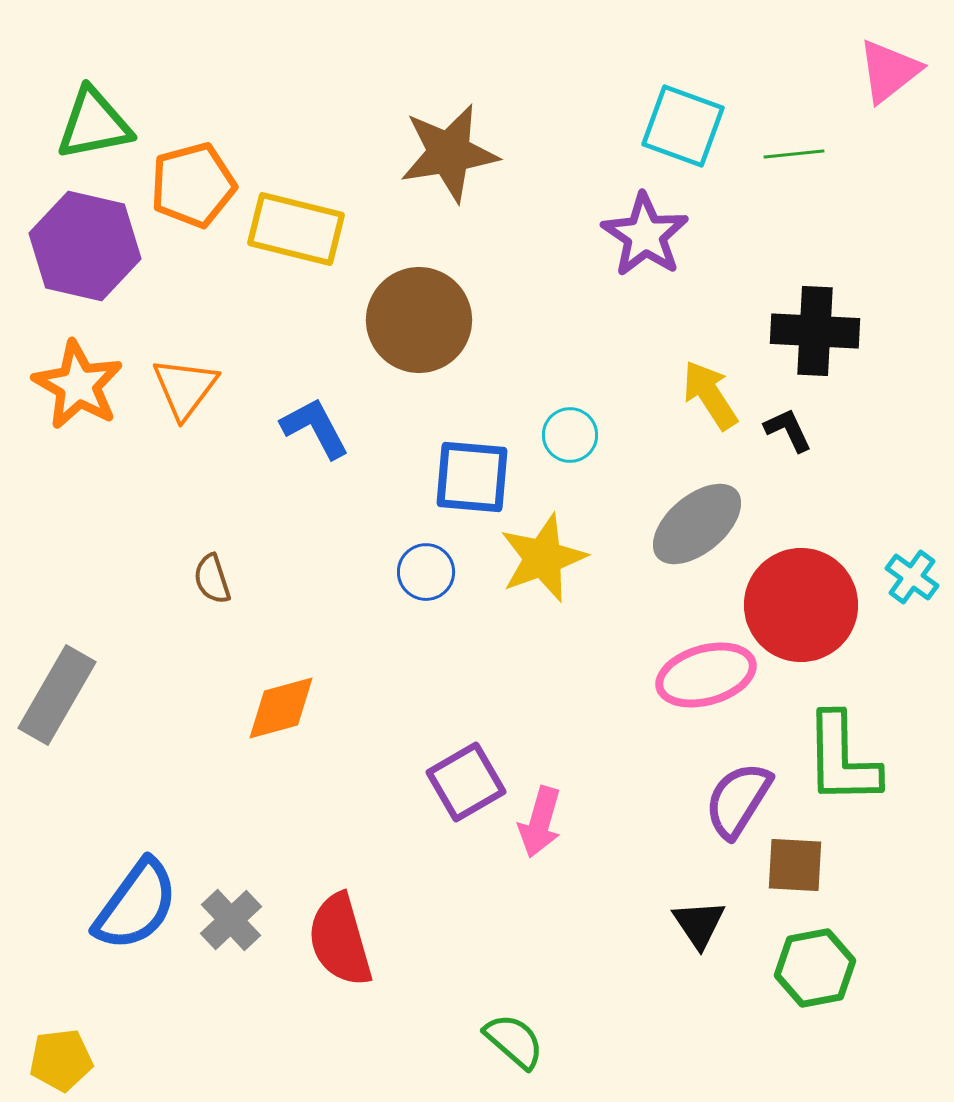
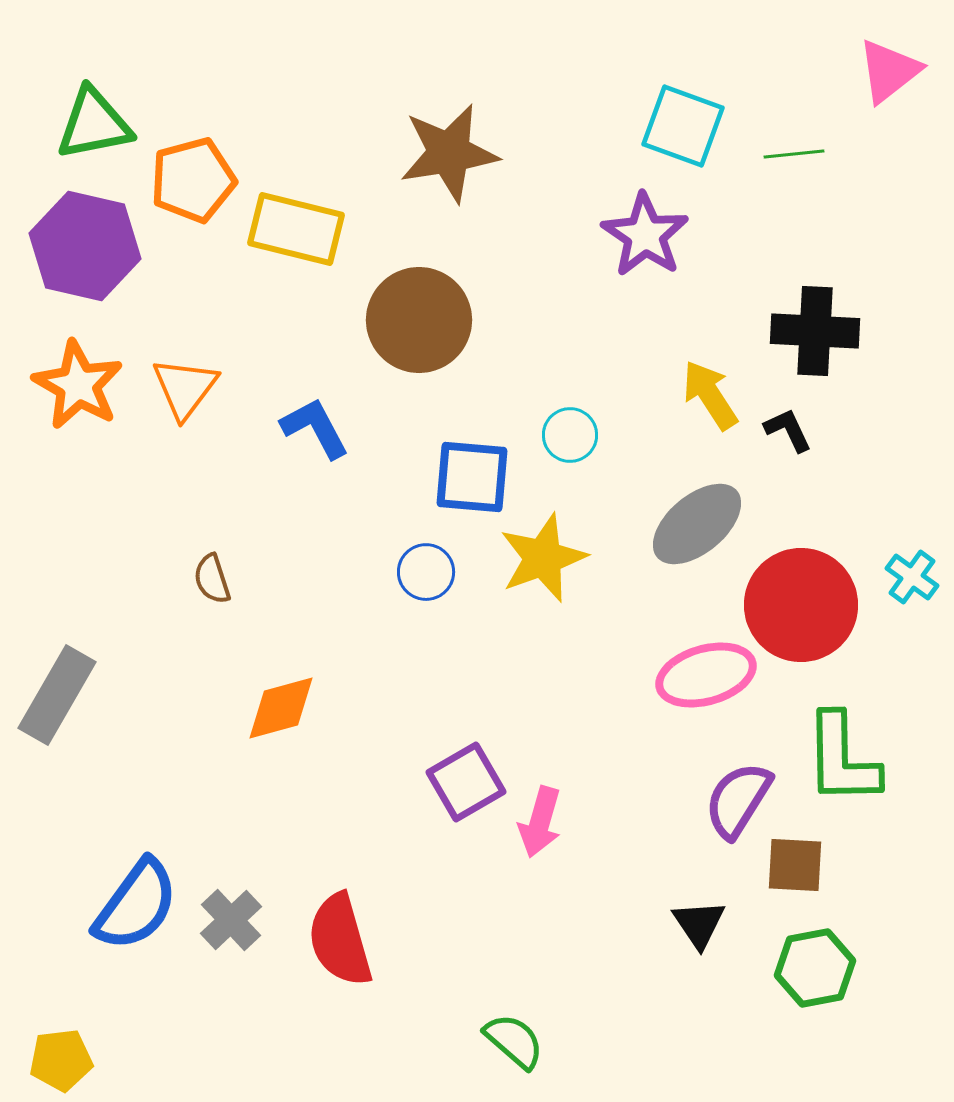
orange pentagon: moved 5 px up
